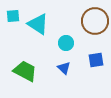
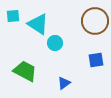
cyan circle: moved 11 px left
blue triangle: moved 15 px down; rotated 40 degrees clockwise
